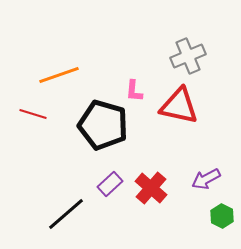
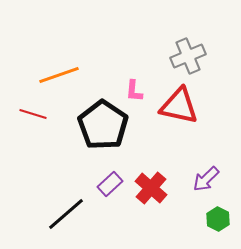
black pentagon: rotated 18 degrees clockwise
purple arrow: rotated 16 degrees counterclockwise
green hexagon: moved 4 px left, 3 px down
